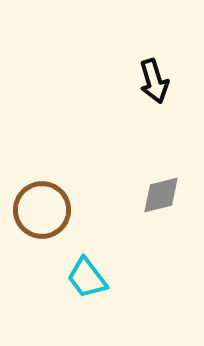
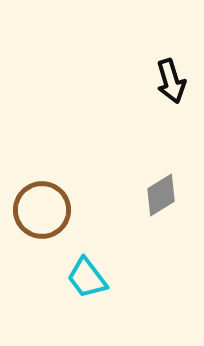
black arrow: moved 17 px right
gray diamond: rotated 18 degrees counterclockwise
